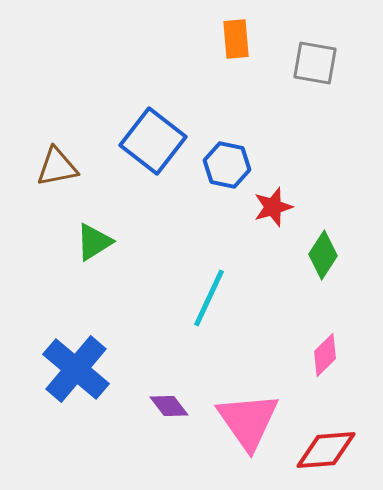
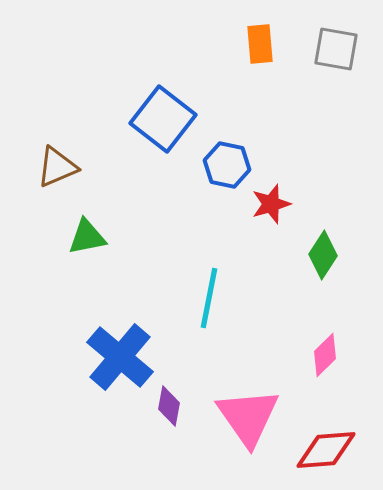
orange rectangle: moved 24 px right, 5 px down
gray square: moved 21 px right, 14 px up
blue square: moved 10 px right, 22 px up
brown triangle: rotated 12 degrees counterclockwise
red star: moved 2 px left, 3 px up
green triangle: moved 7 px left, 5 px up; rotated 21 degrees clockwise
cyan line: rotated 14 degrees counterclockwise
blue cross: moved 44 px right, 12 px up
purple diamond: rotated 48 degrees clockwise
pink triangle: moved 4 px up
